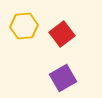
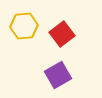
purple square: moved 5 px left, 3 px up
